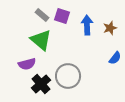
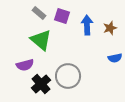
gray rectangle: moved 3 px left, 2 px up
blue semicircle: rotated 40 degrees clockwise
purple semicircle: moved 2 px left, 1 px down
